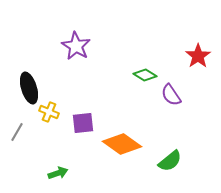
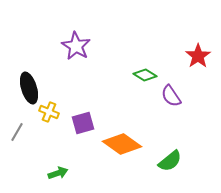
purple semicircle: moved 1 px down
purple square: rotated 10 degrees counterclockwise
